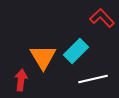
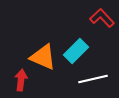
orange triangle: rotated 36 degrees counterclockwise
